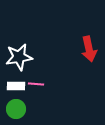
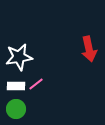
pink line: rotated 42 degrees counterclockwise
